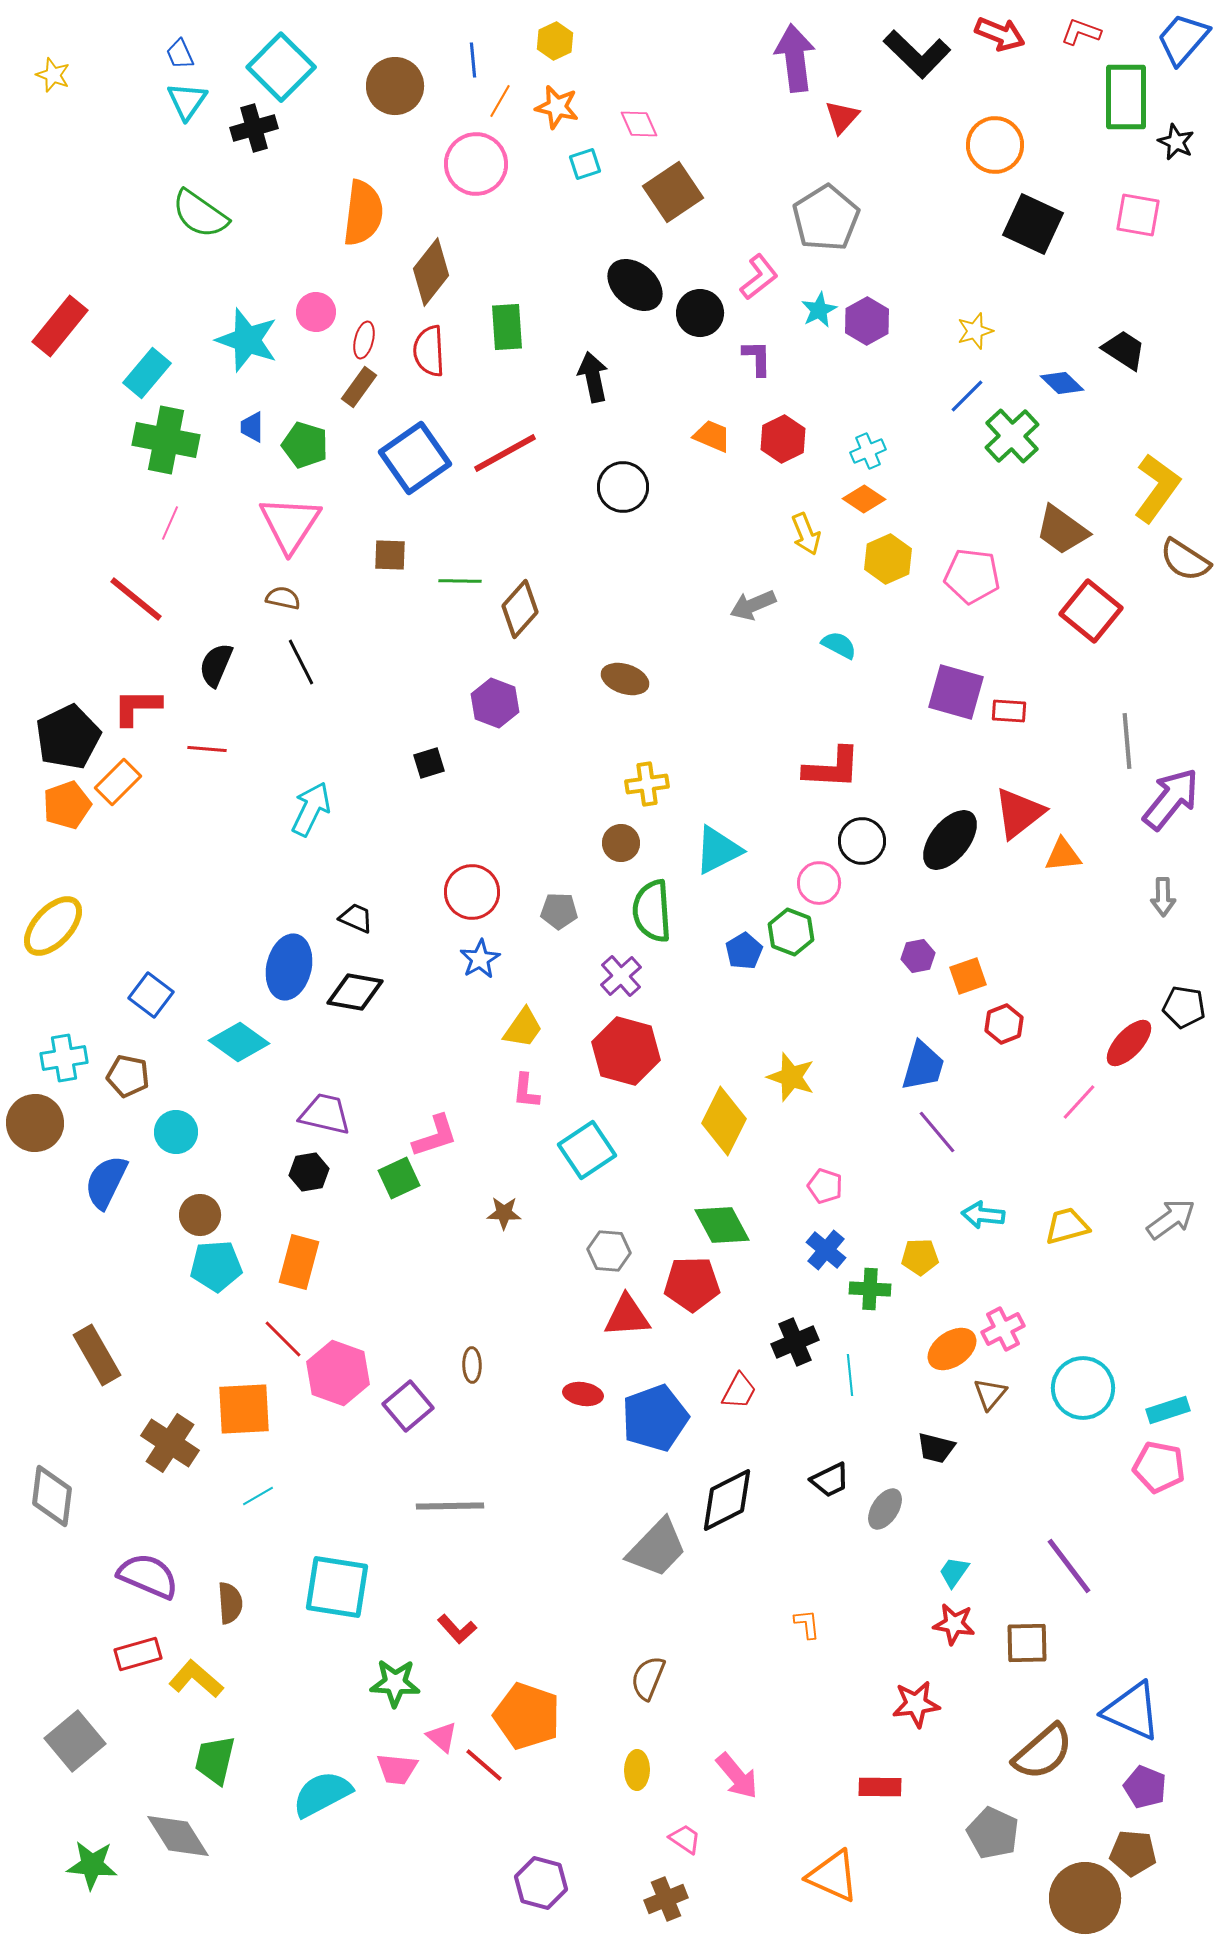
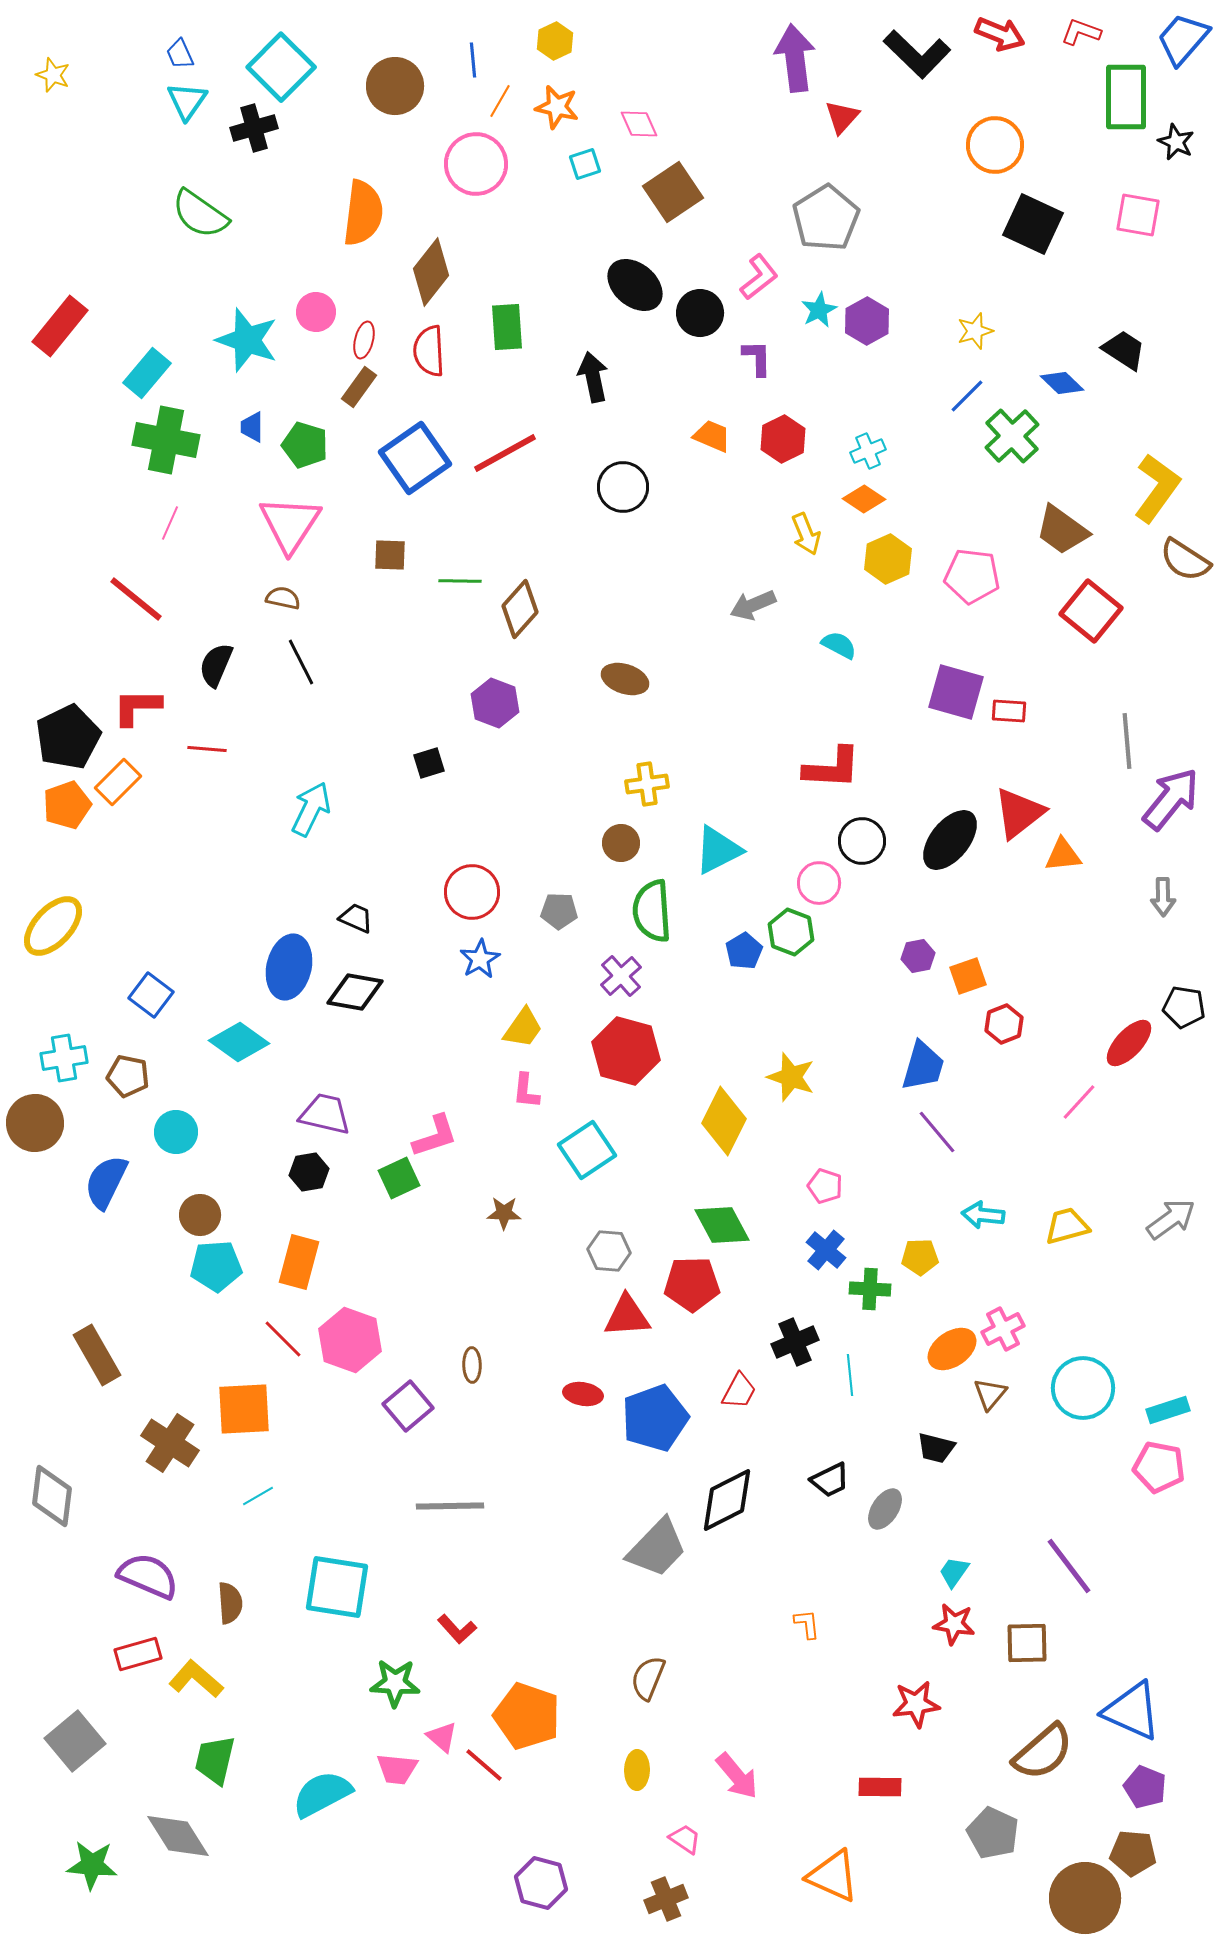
pink hexagon at (338, 1373): moved 12 px right, 33 px up
